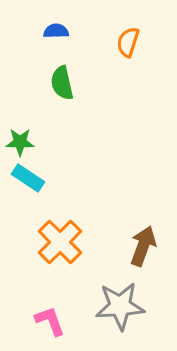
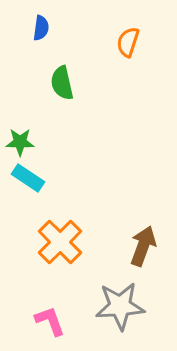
blue semicircle: moved 15 px left, 3 px up; rotated 100 degrees clockwise
